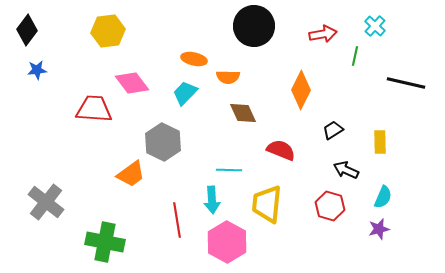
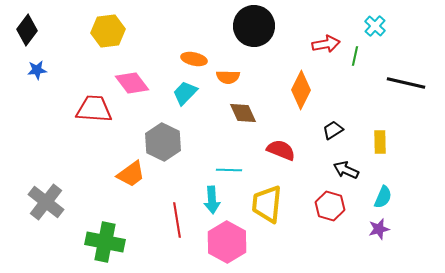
red arrow: moved 3 px right, 10 px down
